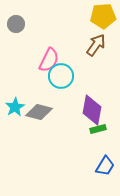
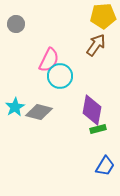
cyan circle: moved 1 px left
